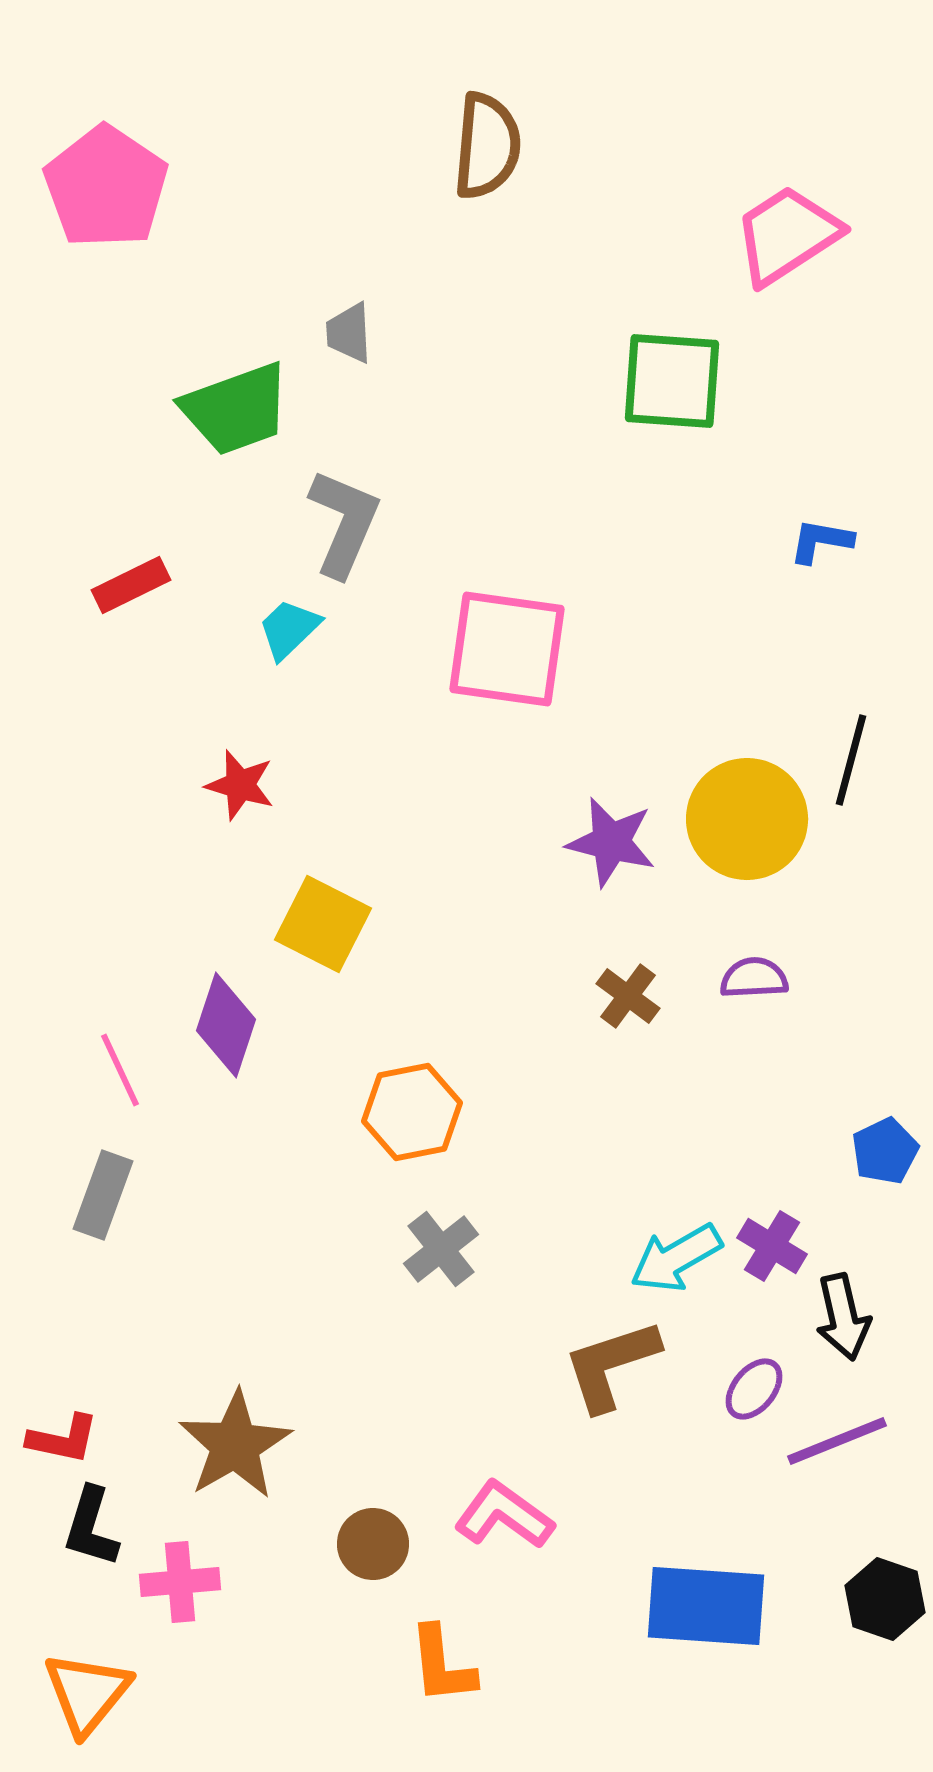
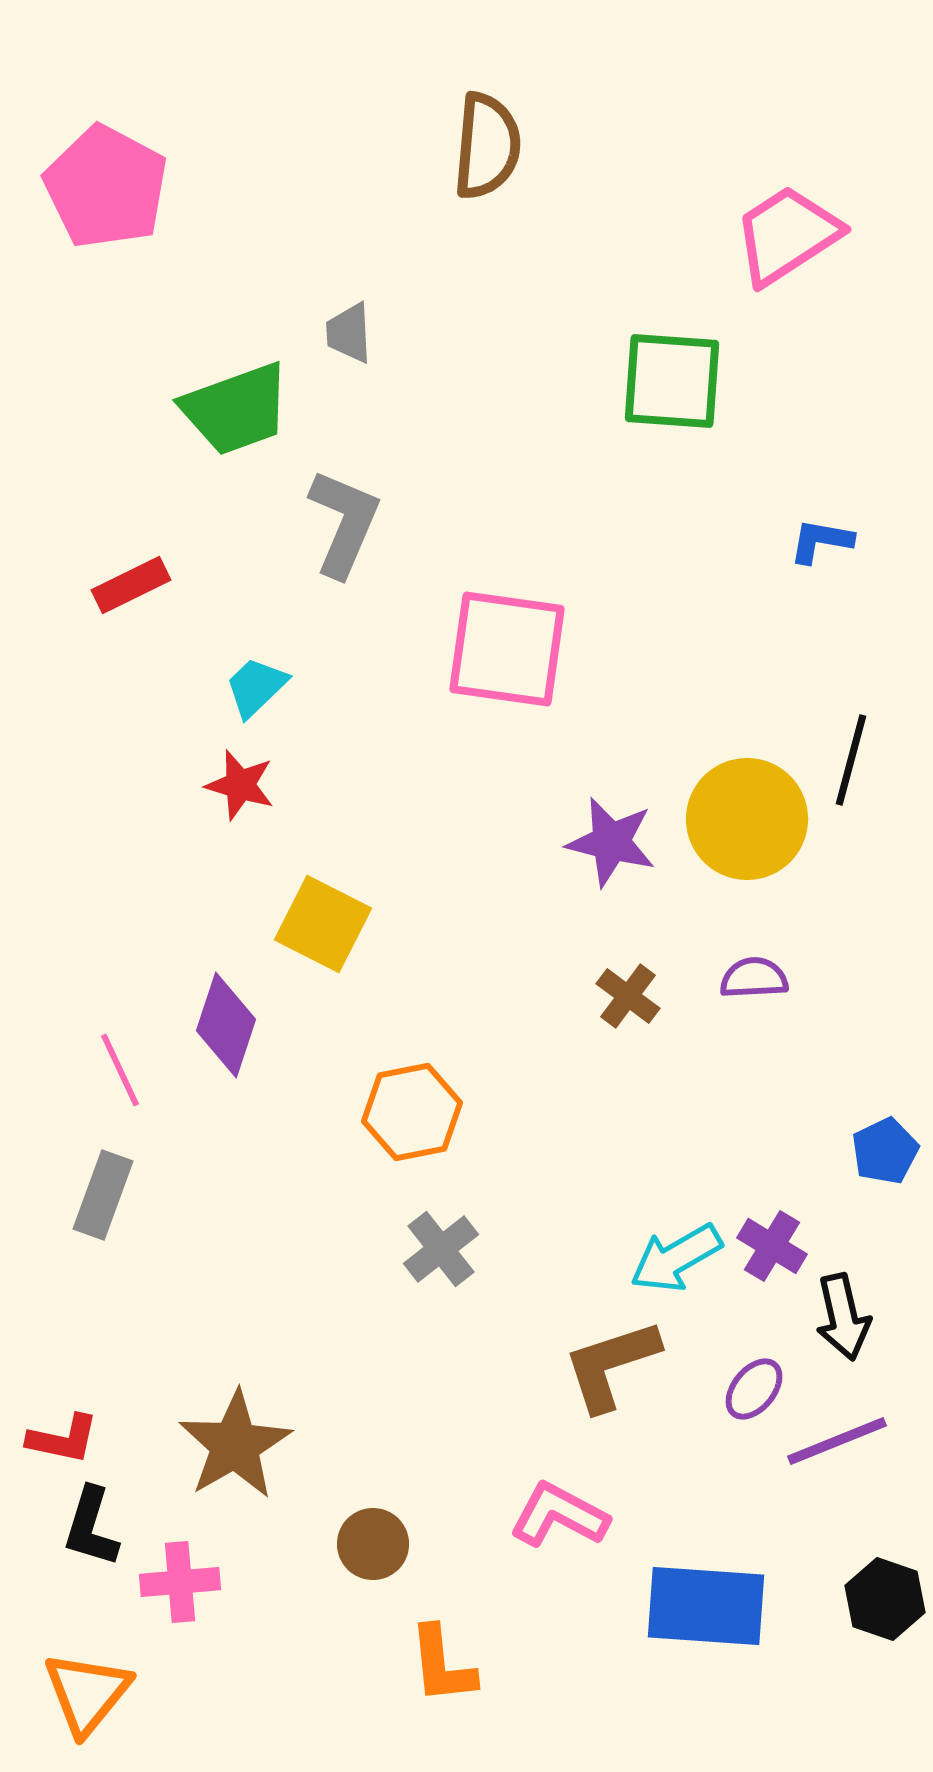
pink pentagon: rotated 6 degrees counterclockwise
cyan trapezoid: moved 33 px left, 58 px down
pink L-shape: moved 55 px right; rotated 8 degrees counterclockwise
